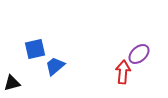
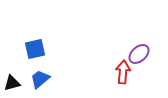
blue trapezoid: moved 15 px left, 13 px down
